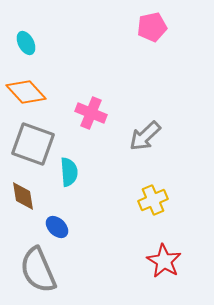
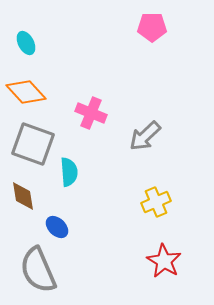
pink pentagon: rotated 12 degrees clockwise
yellow cross: moved 3 px right, 2 px down
